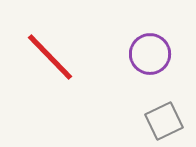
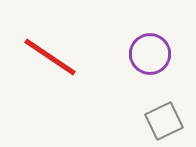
red line: rotated 12 degrees counterclockwise
